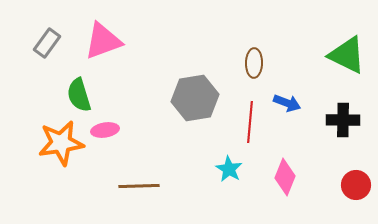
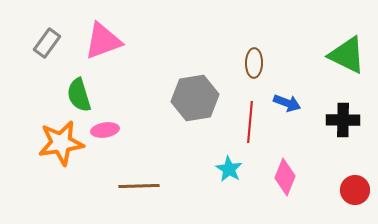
red circle: moved 1 px left, 5 px down
